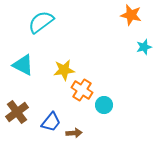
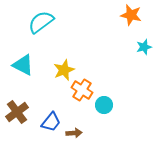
yellow star: rotated 15 degrees counterclockwise
